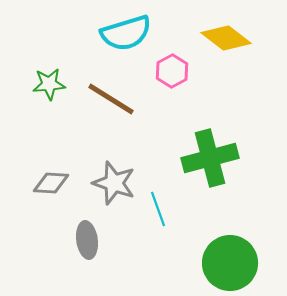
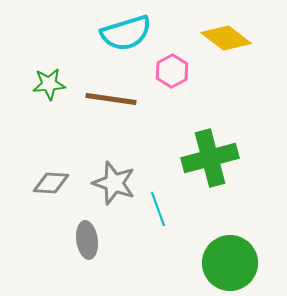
brown line: rotated 24 degrees counterclockwise
